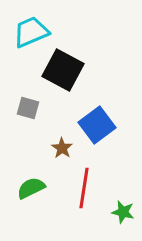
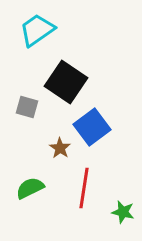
cyan trapezoid: moved 6 px right, 2 px up; rotated 12 degrees counterclockwise
black square: moved 3 px right, 12 px down; rotated 6 degrees clockwise
gray square: moved 1 px left, 1 px up
blue square: moved 5 px left, 2 px down
brown star: moved 2 px left
green semicircle: moved 1 px left
